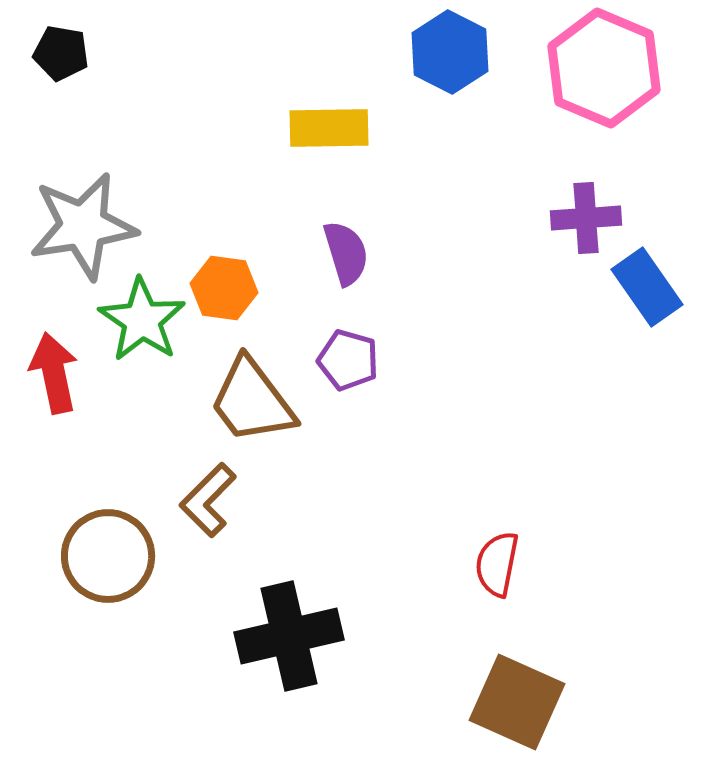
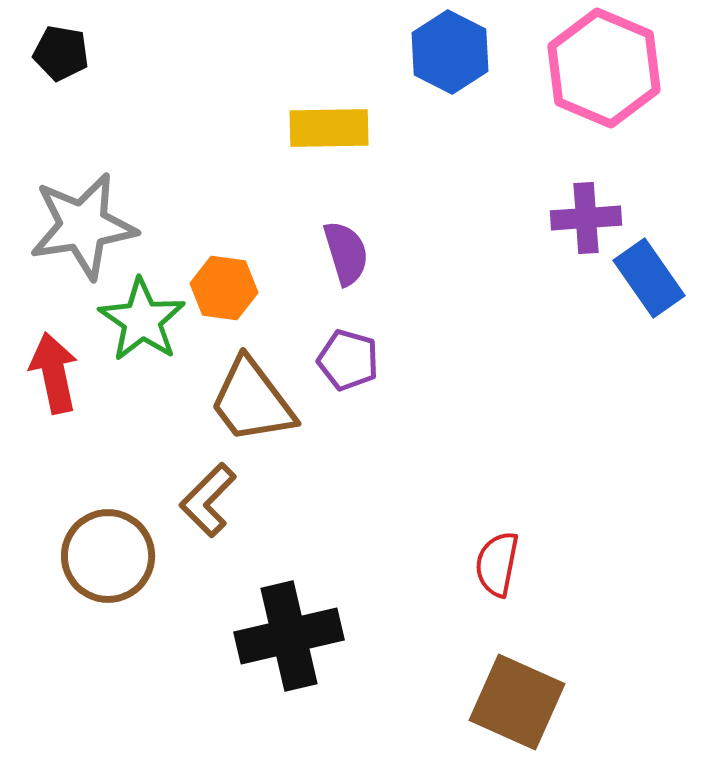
blue rectangle: moved 2 px right, 9 px up
